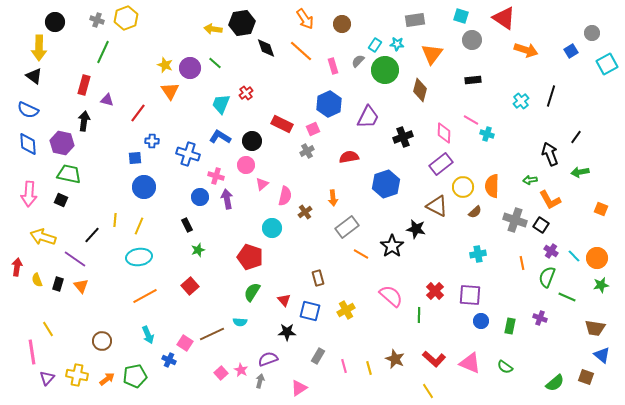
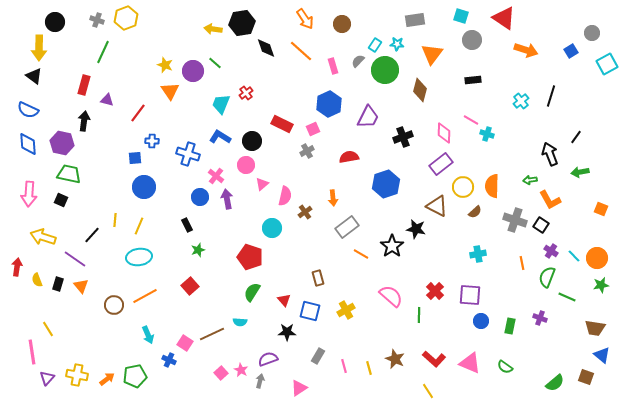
purple circle at (190, 68): moved 3 px right, 3 px down
pink cross at (216, 176): rotated 21 degrees clockwise
brown circle at (102, 341): moved 12 px right, 36 px up
